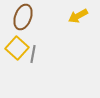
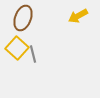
brown ellipse: moved 1 px down
gray line: rotated 24 degrees counterclockwise
